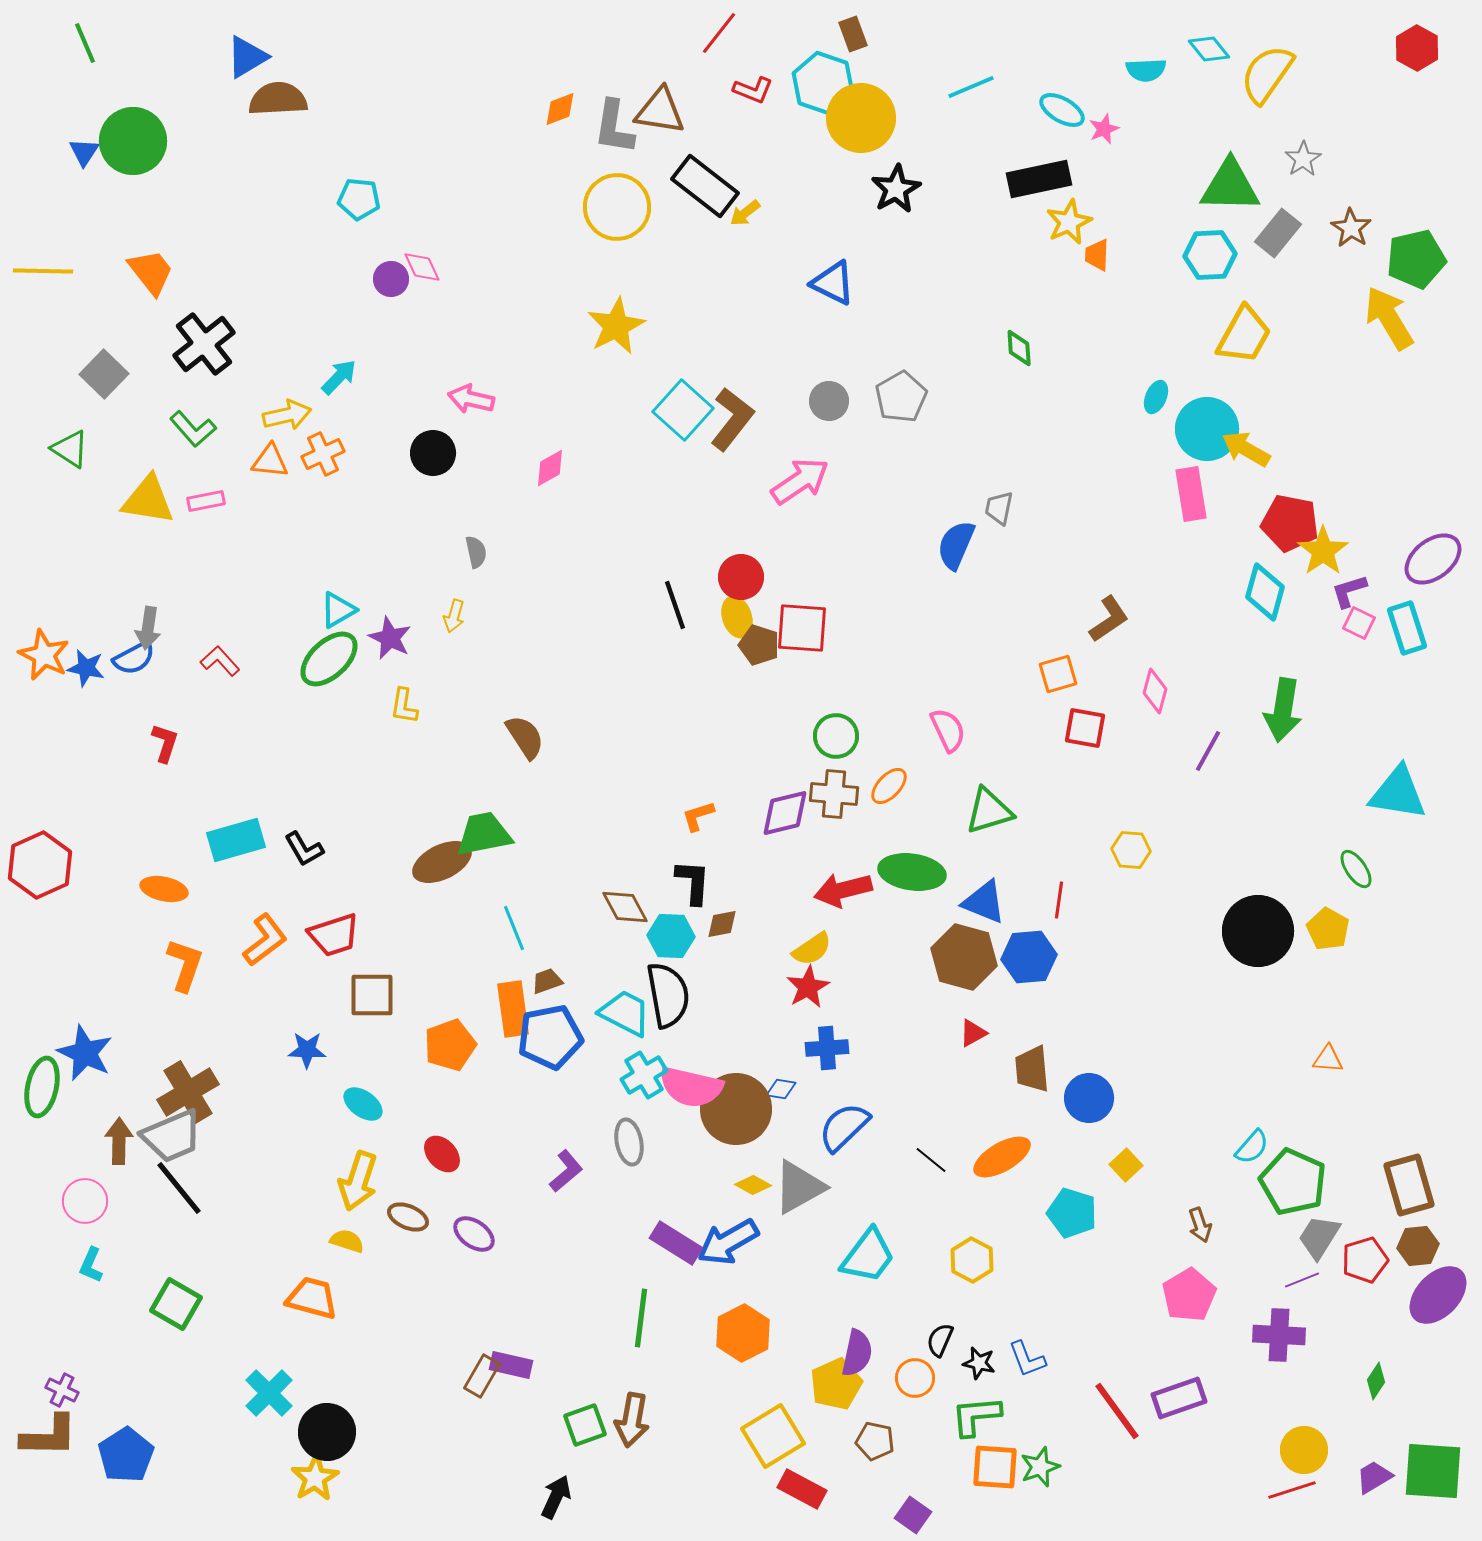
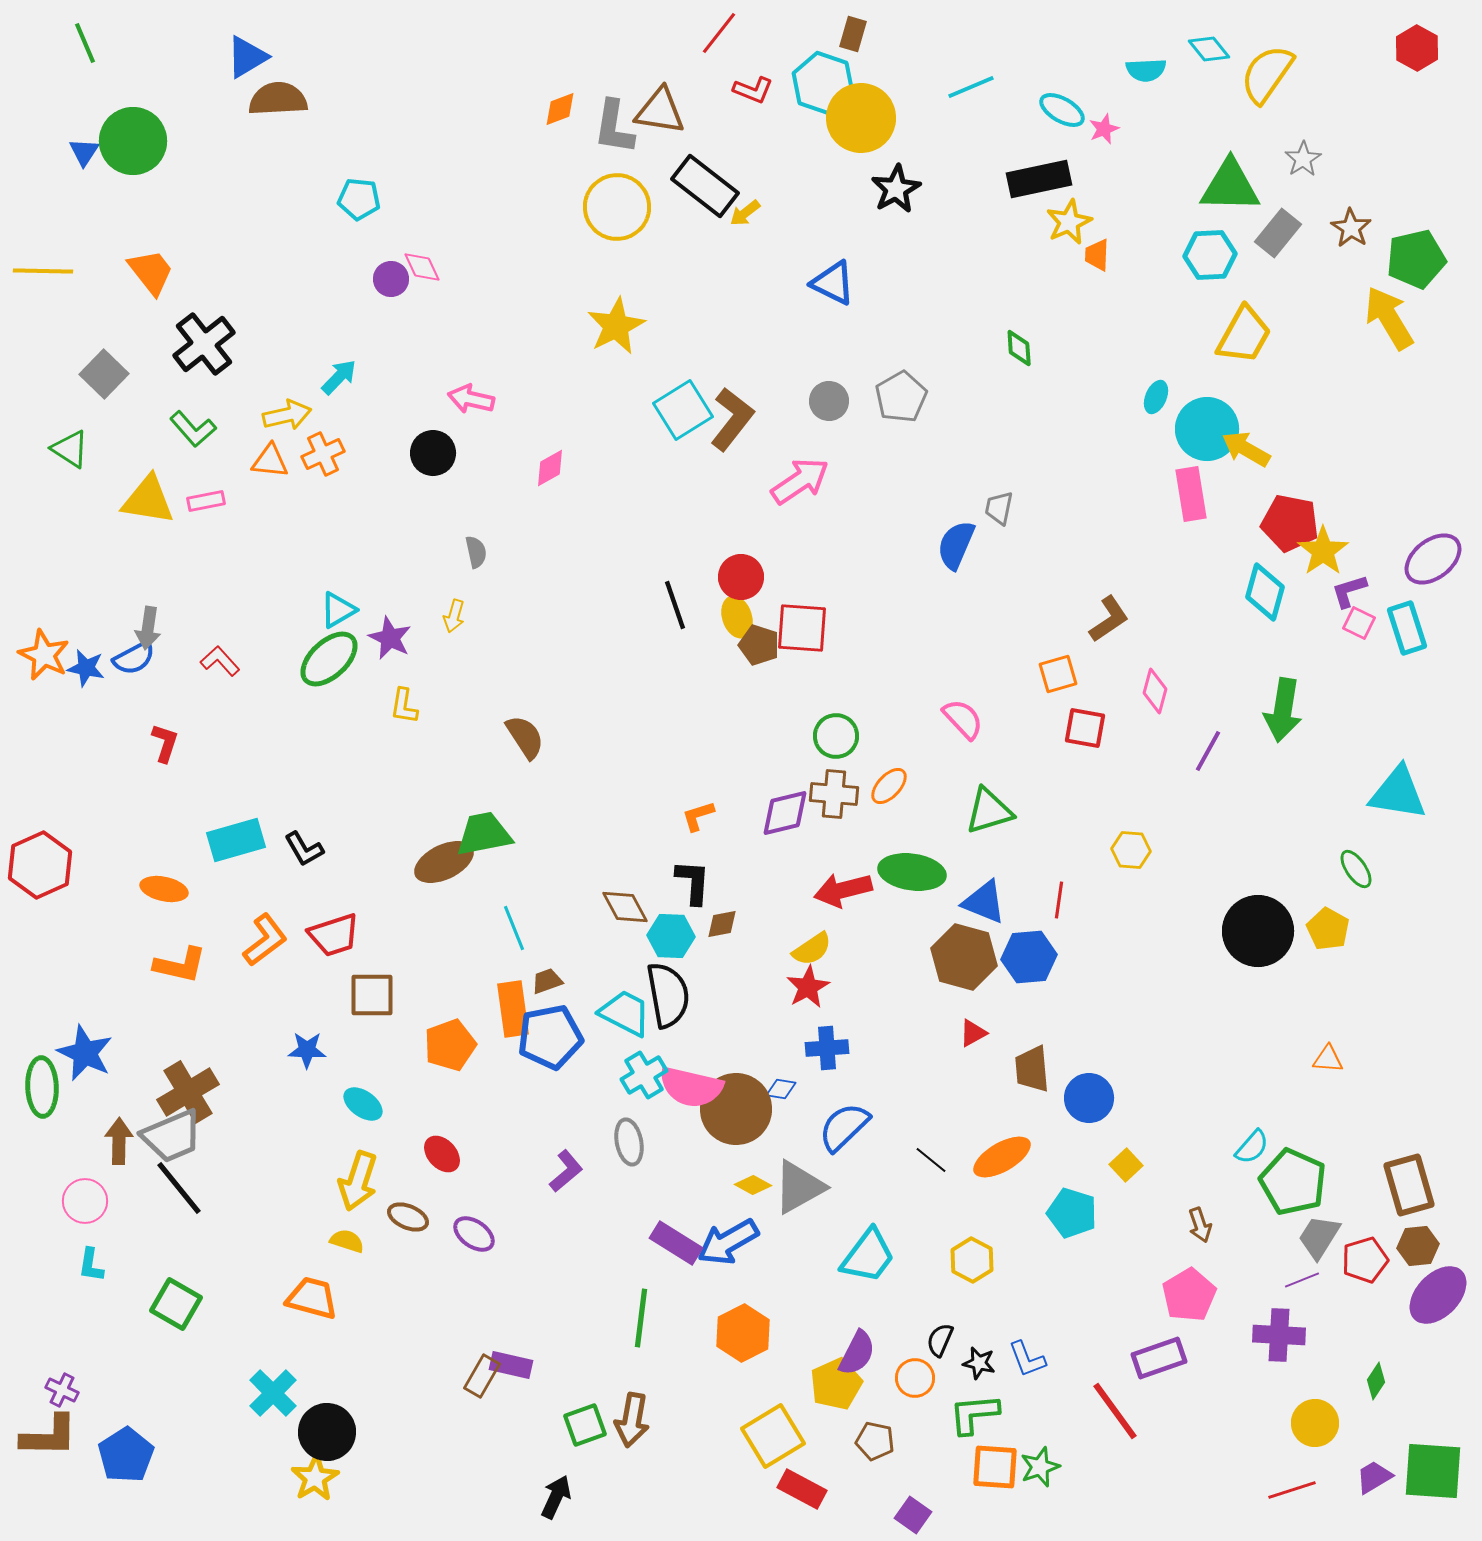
brown rectangle at (853, 34): rotated 36 degrees clockwise
cyan square at (683, 410): rotated 16 degrees clockwise
pink semicircle at (948, 730): moved 15 px right, 11 px up; rotated 18 degrees counterclockwise
brown ellipse at (442, 862): moved 2 px right
orange L-shape at (185, 965): moved 5 px left; rotated 84 degrees clockwise
green ellipse at (42, 1087): rotated 14 degrees counterclockwise
cyan L-shape at (91, 1265): rotated 15 degrees counterclockwise
purple semicircle at (857, 1353): rotated 15 degrees clockwise
cyan cross at (269, 1393): moved 4 px right
purple rectangle at (1179, 1398): moved 20 px left, 40 px up
red line at (1117, 1411): moved 2 px left
green L-shape at (976, 1416): moved 2 px left, 2 px up
yellow circle at (1304, 1450): moved 11 px right, 27 px up
